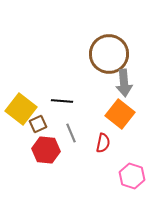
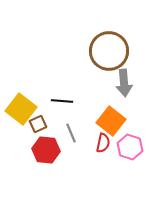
brown circle: moved 3 px up
orange square: moved 9 px left, 7 px down
pink hexagon: moved 2 px left, 29 px up
